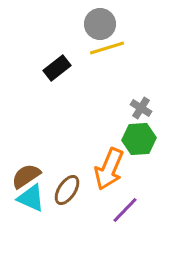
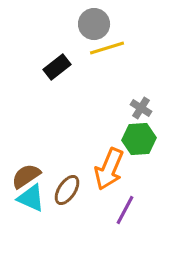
gray circle: moved 6 px left
black rectangle: moved 1 px up
purple line: rotated 16 degrees counterclockwise
